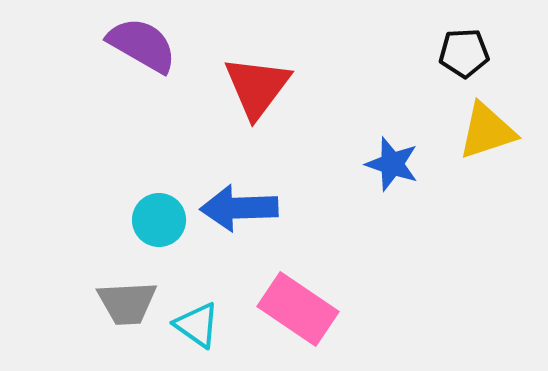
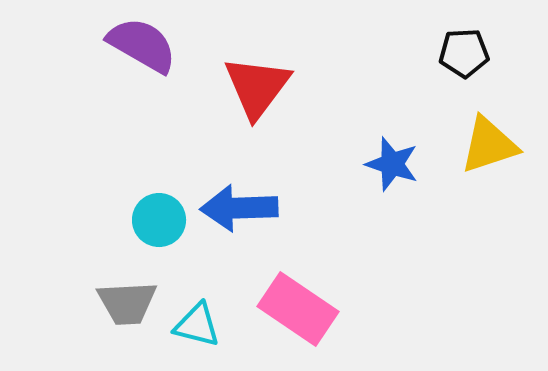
yellow triangle: moved 2 px right, 14 px down
cyan triangle: rotated 21 degrees counterclockwise
